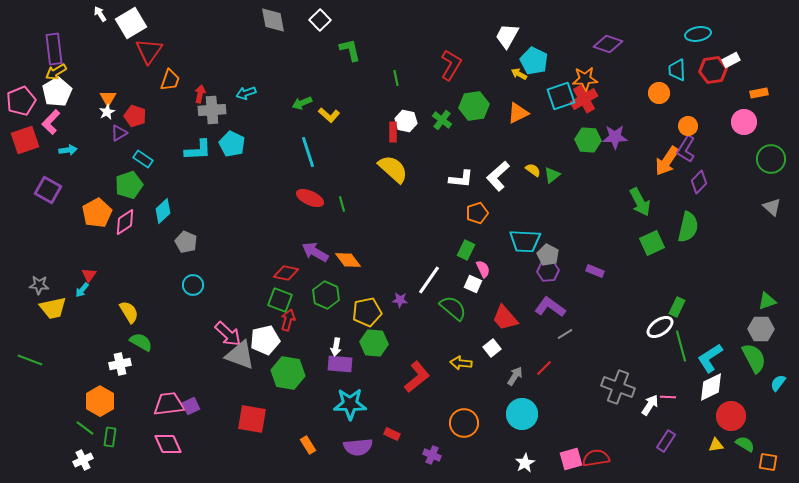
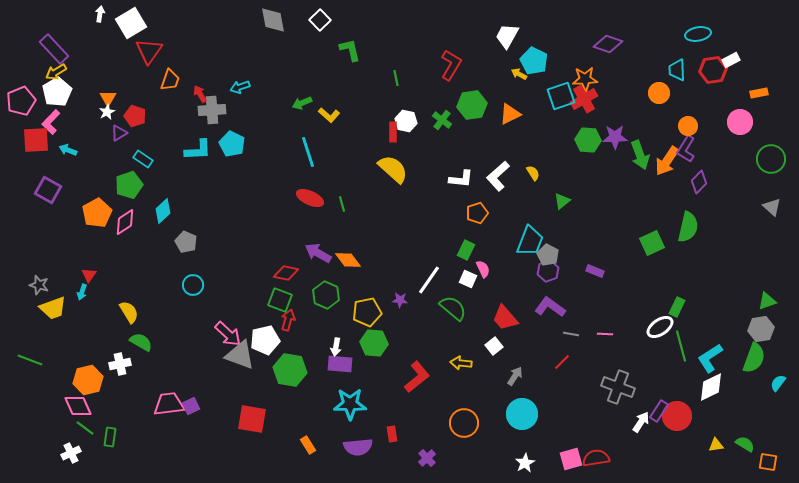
white arrow at (100, 14): rotated 42 degrees clockwise
purple rectangle at (54, 49): rotated 36 degrees counterclockwise
cyan arrow at (246, 93): moved 6 px left, 6 px up
red arrow at (200, 94): rotated 42 degrees counterclockwise
green hexagon at (474, 106): moved 2 px left, 1 px up
orange triangle at (518, 113): moved 8 px left, 1 px down
pink circle at (744, 122): moved 4 px left
red square at (25, 140): moved 11 px right; rotated 16 degrees clockwise
cyan arrow at (68, 150): rotated 150 degrees counterclockwise
yellow semicircle at (533, 170): moved 3 px down; rotated 21 degrees clockwise
green triangle at (552, 175): moved 10 px right, 26 px down
green arrow at (640, 202): moved 47 px up; rotated 8 degrees clockwise
cyan trapezoid at (525, 241): moved 5 px right; rotated 72 degrees counterclockwise
purple arrow at (315, 252): moved 3 px right, 1 px down
purple hexagon at (548, 271): rotated 15 degrees counterclockwise
white square at (473, 284): moved 5 px left, 5 px up
gray star at (39, 285): rotated 12 degrees clockwise
cyan arrow at (82, 290): moved 2 px down; rotated 21 degrees counterclockwise
yellow trapezoid at (53, 308): rotated 8 degrees counterclockwise
gray hexagon at (761, 329): rotated 10 degrees counterclockwise
gray line at (565, 334): moved 6 px right; rotated 42 degrees clockwise
white square at (492, 348): moved 2 px right, 2 px up
green semicircle at (754, 358): rotated 48 degrees clockwise
red line at (544, 368): moved 18 px right, 6 px up
green hexagon at (288, 373): moved 2 px right, 3 px up
pink line at (668, 397): moved 63 px left, 63 px up
orange hexagon at (100, 401): moved 12 px left, 21 px up; rotated 16 degrees clockwise
white arrow at (650, 405): moved 9 px left, 17 px down
red circle at (731, 416): moved 54 px left
red rectangle at (392, 434): rotated 56 degrees clockwise
purple rectangle at (666, 441): moved 7 px left, 30 px up
pink diamond at (168, 444): moved 90 px left, 38 px up
purple cross at (432, 455): moved 5 px left, 3 px down; rotated 24 degrees clockwise
white cross at (83, 460): moved 12 px left, 7 px up
